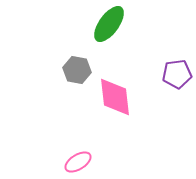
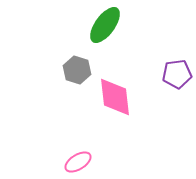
green ellipse: moved 4 px left, 1 px down
gray hexagon: rotated 8 degrees clockwise
